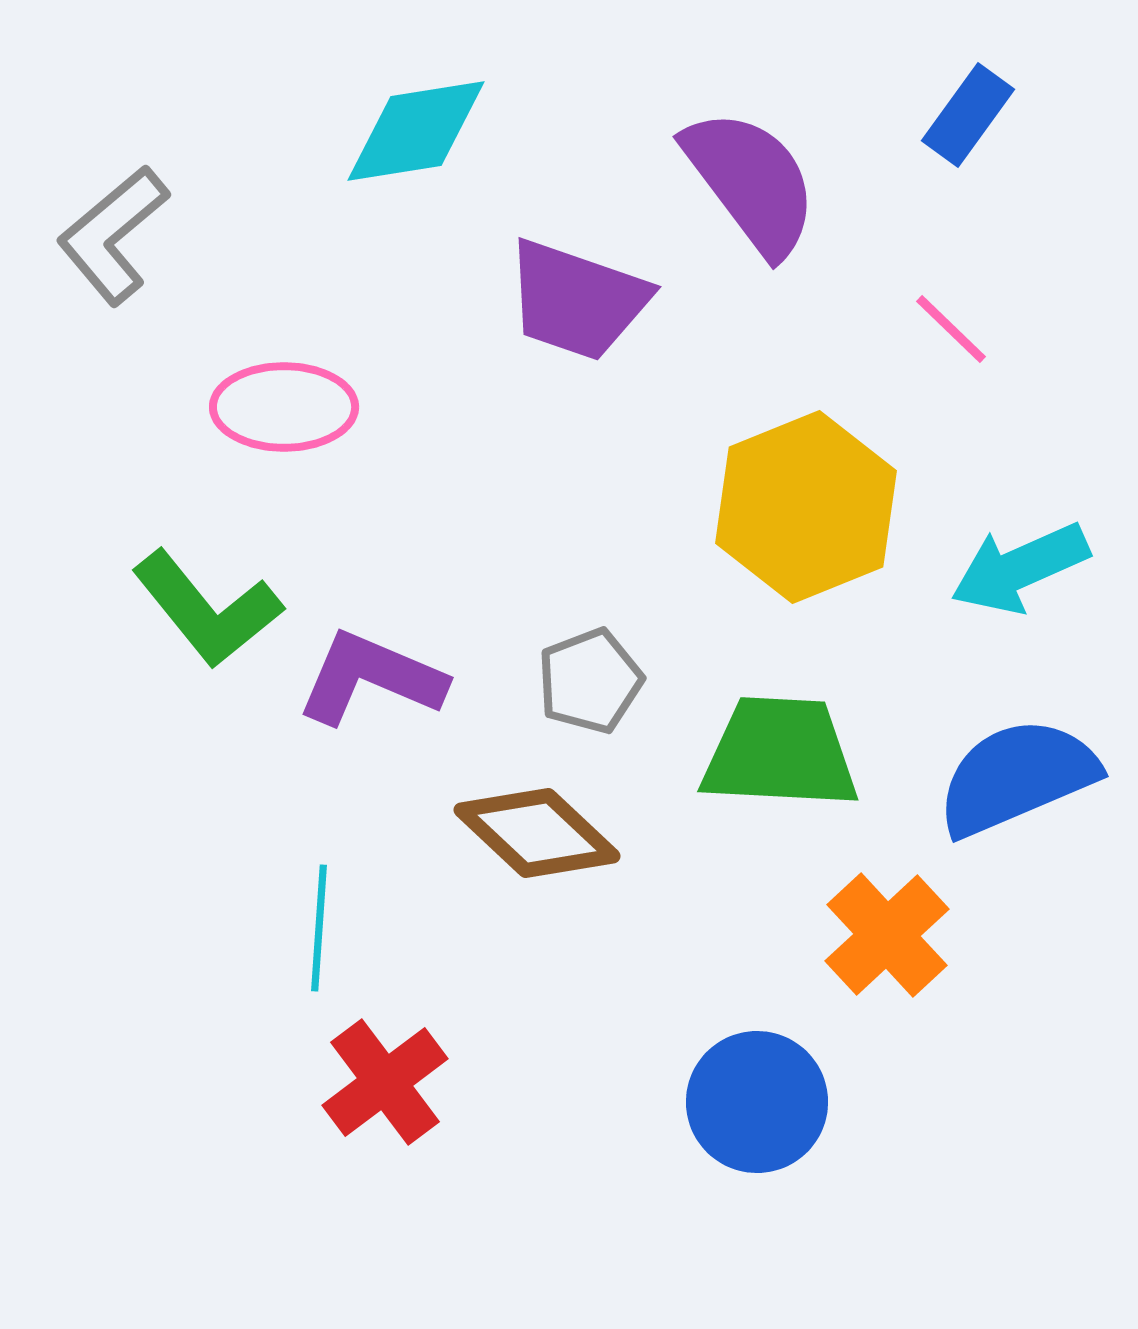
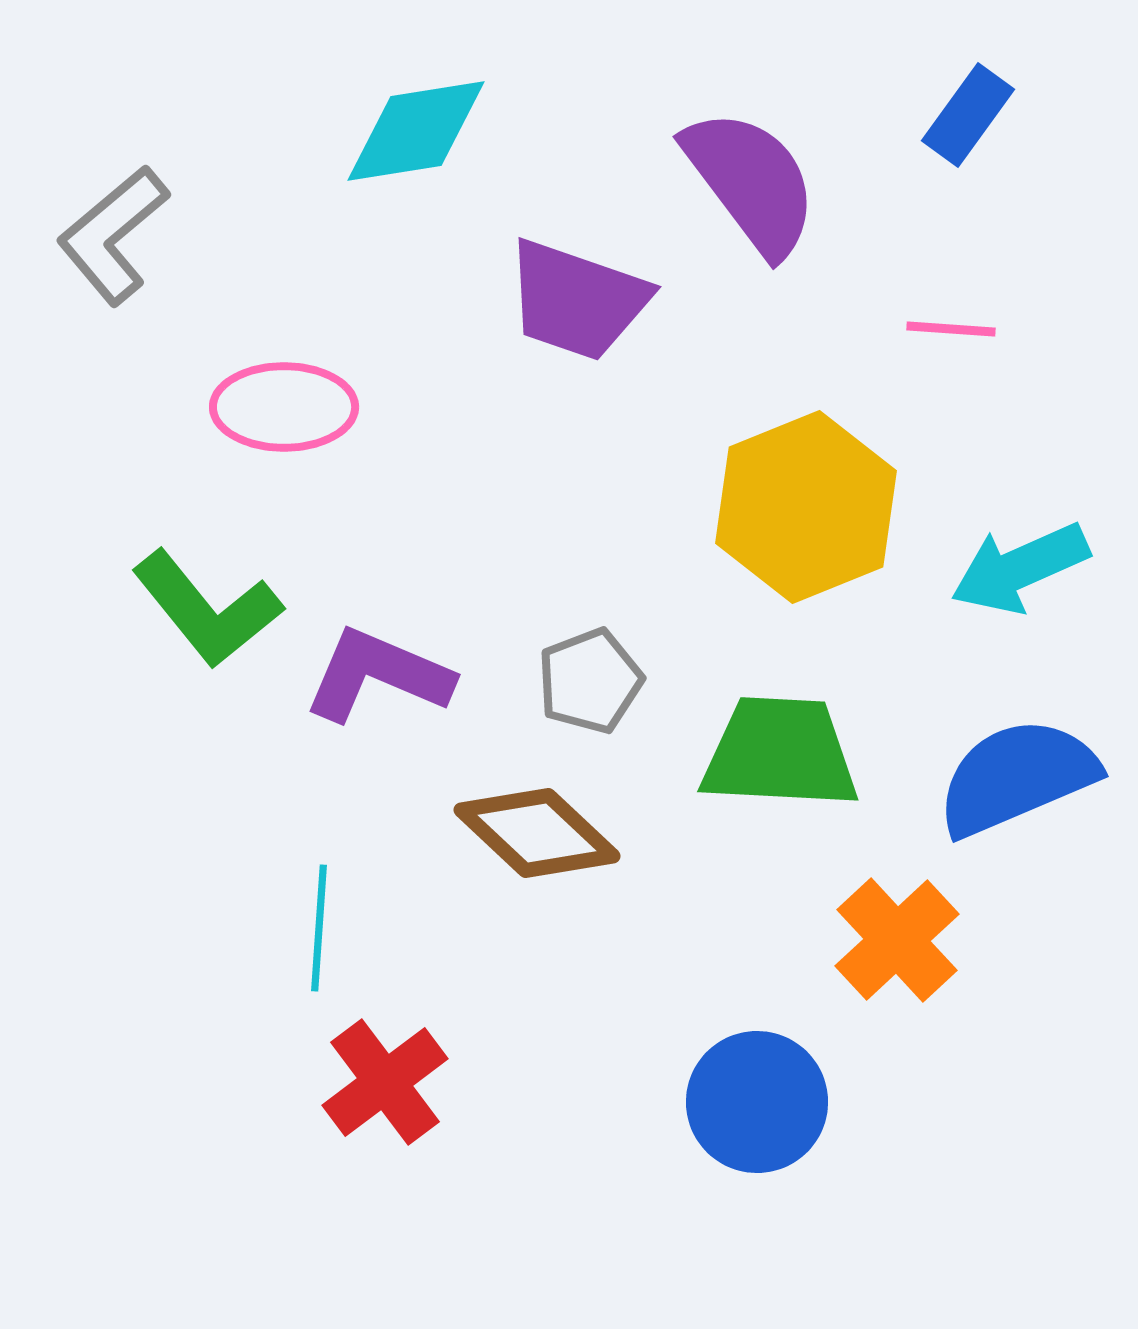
pink line: rotated 40 degrees counterclockwise
purple L-shape: moved 7 px right, 3 px up
orange cross: moved 10 px right, 5 px down
